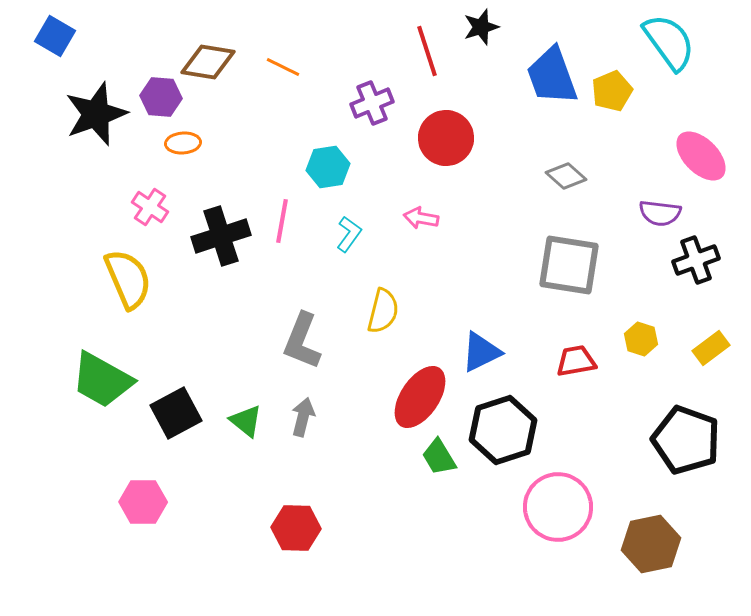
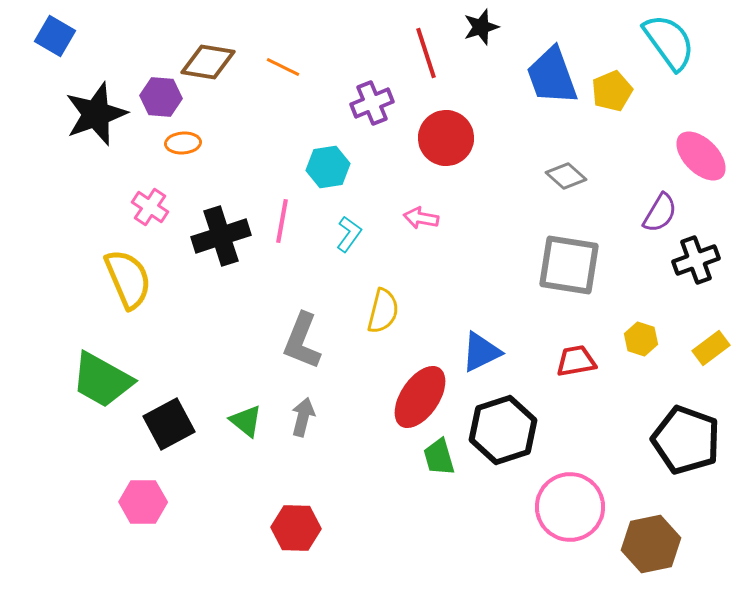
red line at (427, 51): moved 1 px left, 2 px down
purple semicircle at (660, 213): rotated 66 degrees counterclockwise
black square at (176, 413): moved 7 px left, 11 px down
green trapezoid at (439, 457): rotated 15 degrees clockwise
pink circle at (558, 507): moved 12 px right
